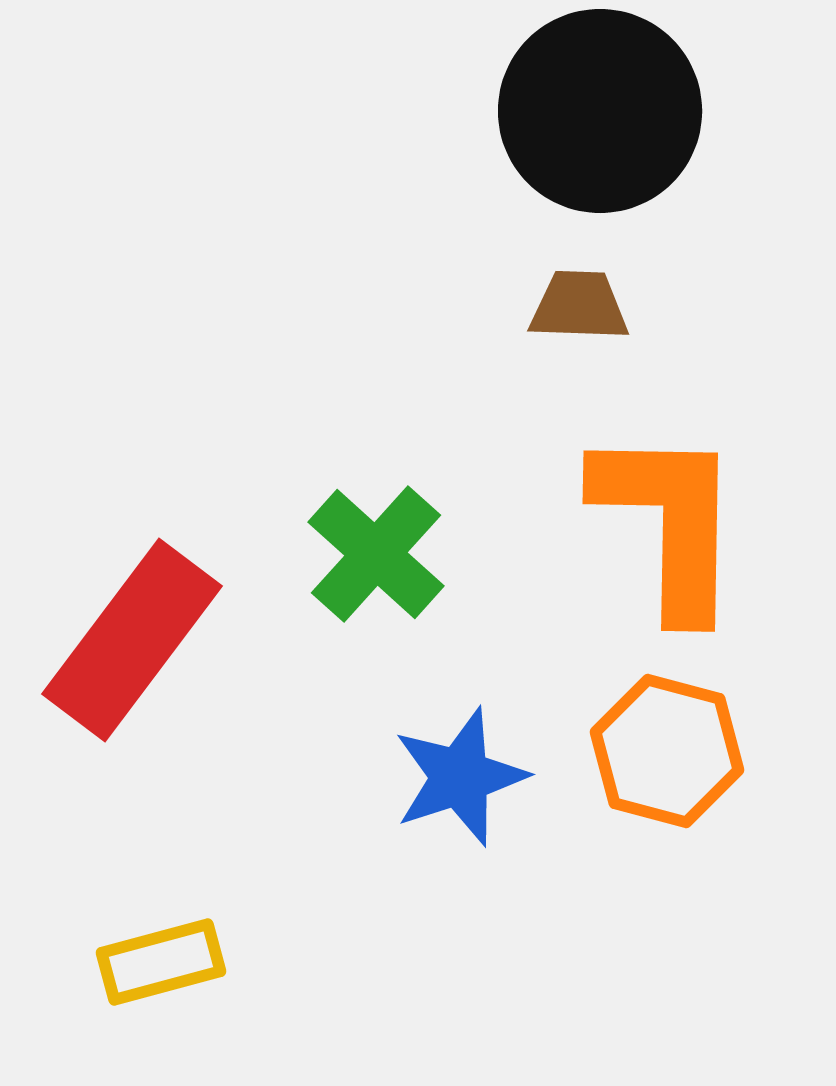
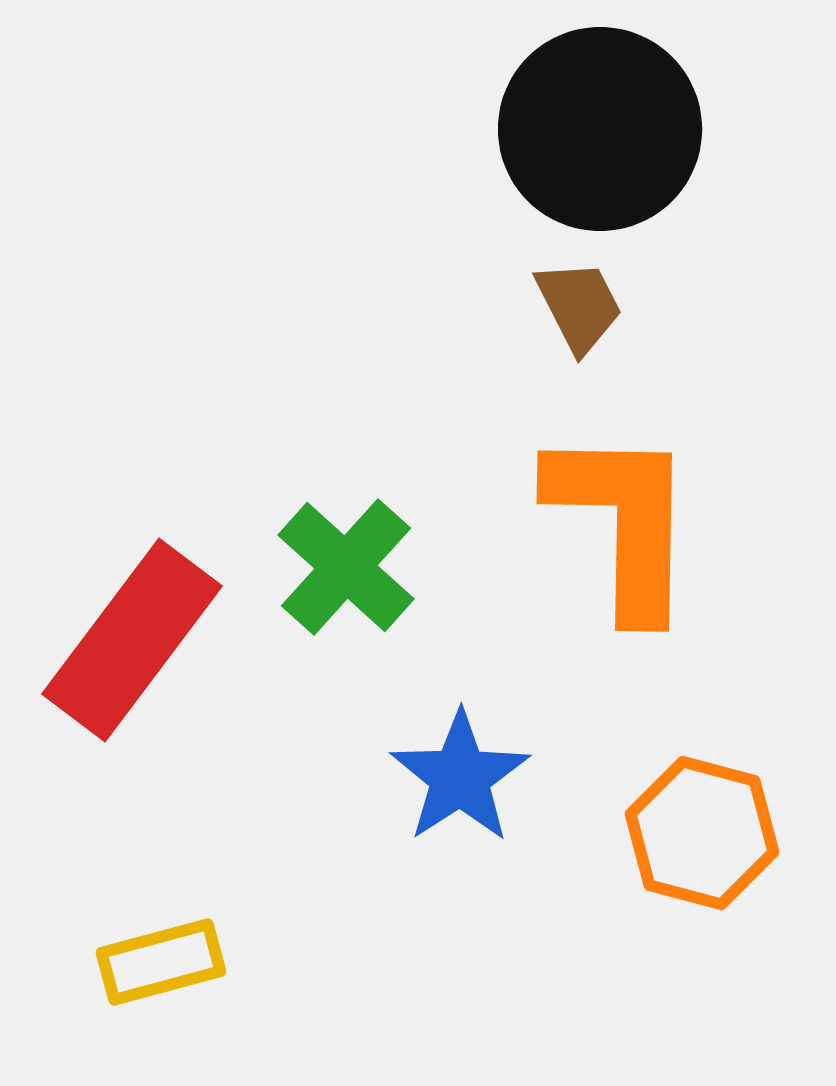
black circle: moved 18 px down
brown trapezoid: rotated 61 degrees clockwise
orange L-shape: moved 46 px left
green cross: moved 30 px left, 13 px down
orange hexagon: moved 35 px right, 82 px down
blue star: rotated 15 degrees counterclockwise
